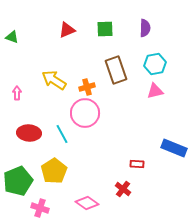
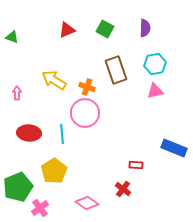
green square: rotated 30 degrees clockwise
orange cross: rotated 35 degrees clockwise
cyan line: rotated 24 degrees clockwise
red rectangle: moved 1 px left, 1 px down
green pentagon: moved 6 px down
pink cross: rotated 36 degrees clockwise
